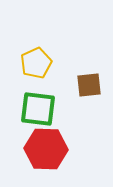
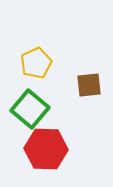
green square: moved 8 px left; rotated 33 degrees clockwise
